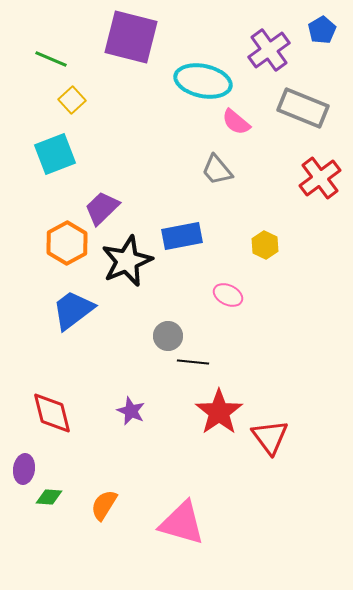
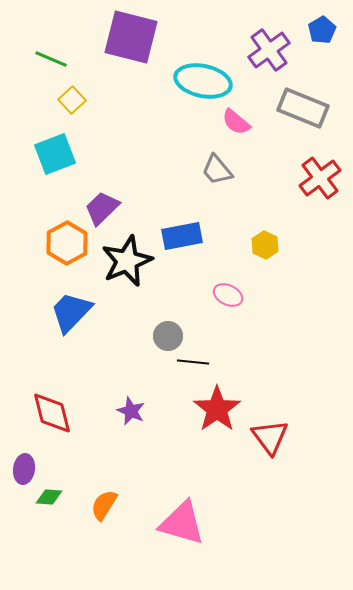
blue trapezoid: moved 2 px left, 2 px down; rotated 9 degrees counterclockwise
red star: moved 2 px left, 3 px up
